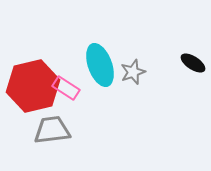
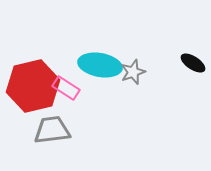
cyan ellipse: rotated 60 degrees counterclockwise
